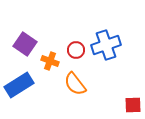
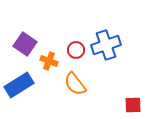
orange cross: moved 1 px left
